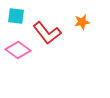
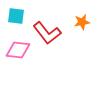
pink diamond: rotated 30 degrees counterclockwise
